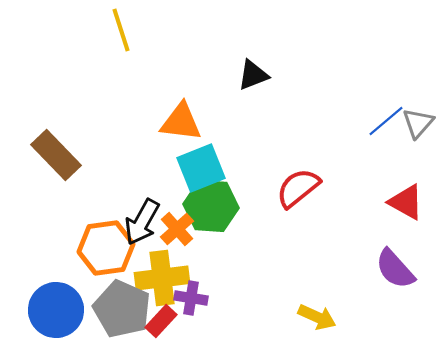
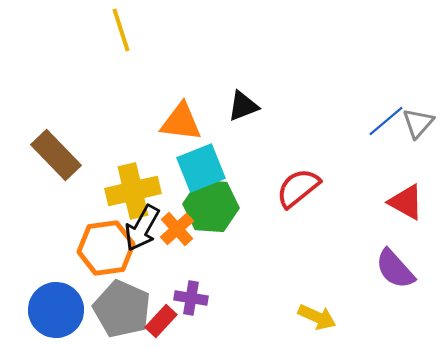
black triangle: moved 10 px left, 31 px down
black arrow: moved 6 px down
yellow cross: moved 29 px left, 87 px up; rotated 6 degrees counterclockwise
